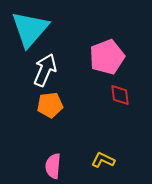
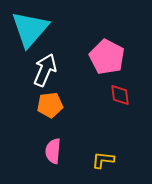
pink pentagon: rotated 24 degrees counterclockwise
yellow L-shape: rotated 20 degrees counterclockwise
pink semicircle: moved 15 px up
